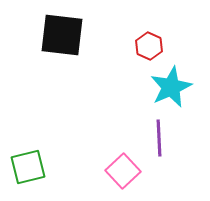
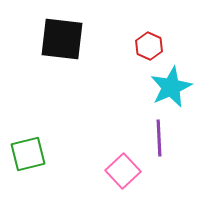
black square: moved 4 px down
green square: moved 13 px up
